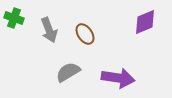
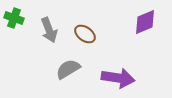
brown ellipse: rotated 20 degrees counterclockwise
gray semicircle: moved 3 px up
